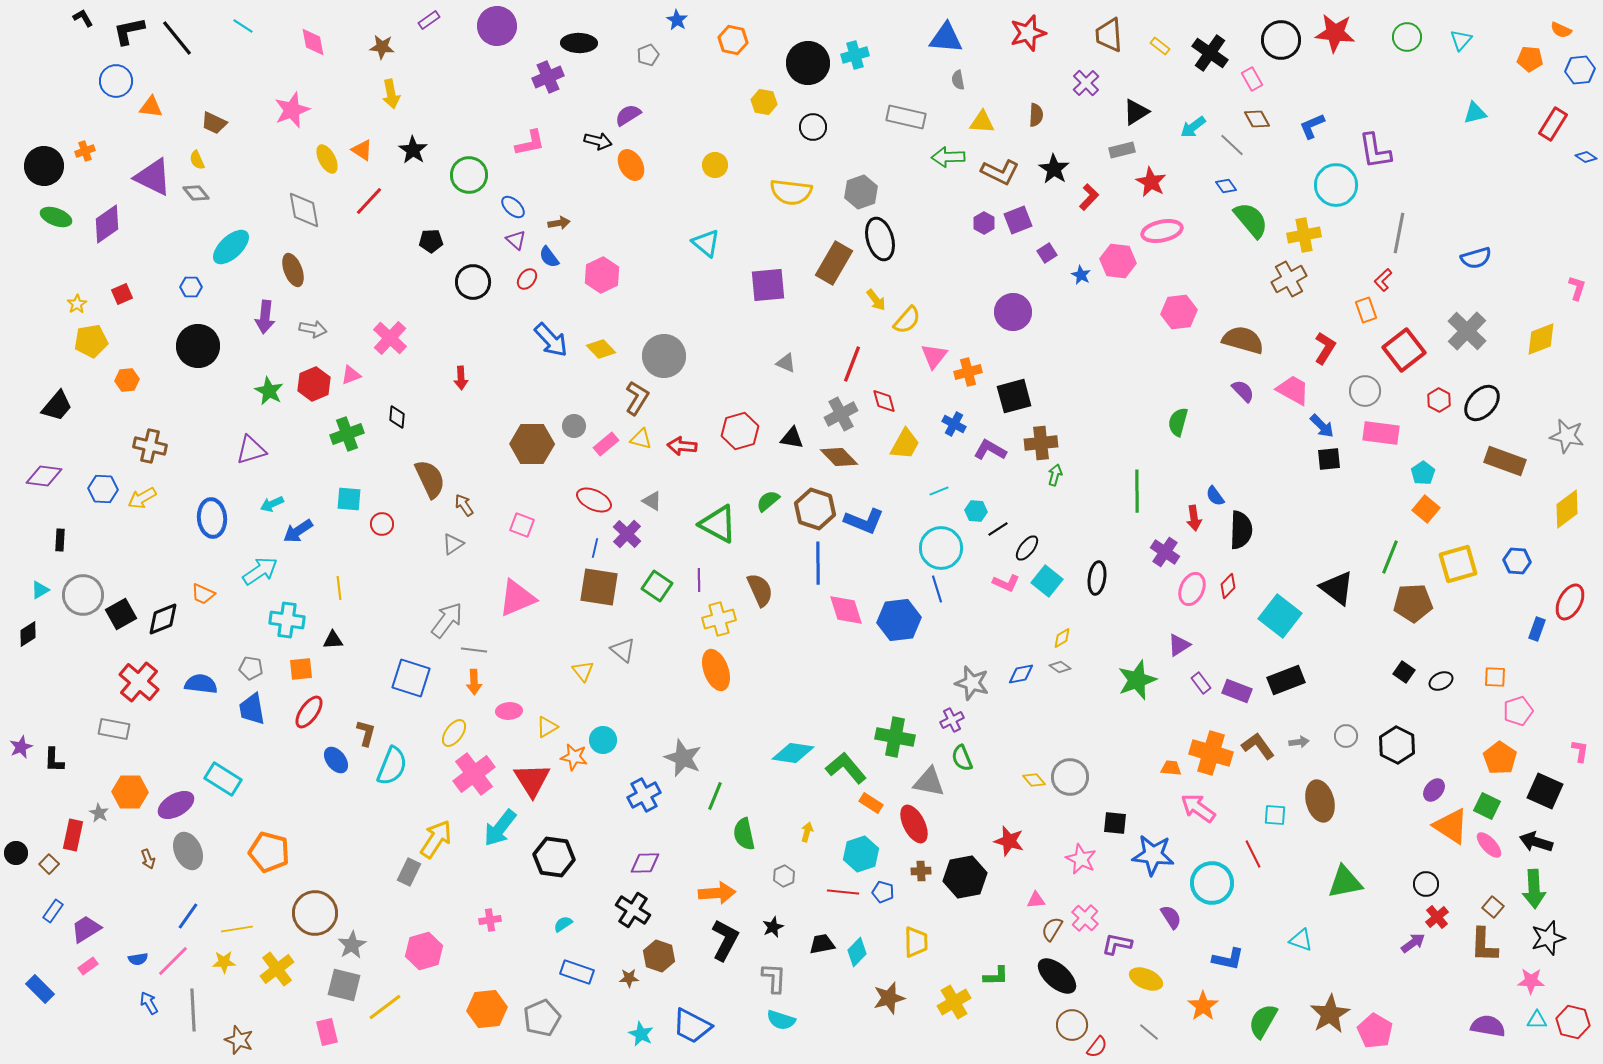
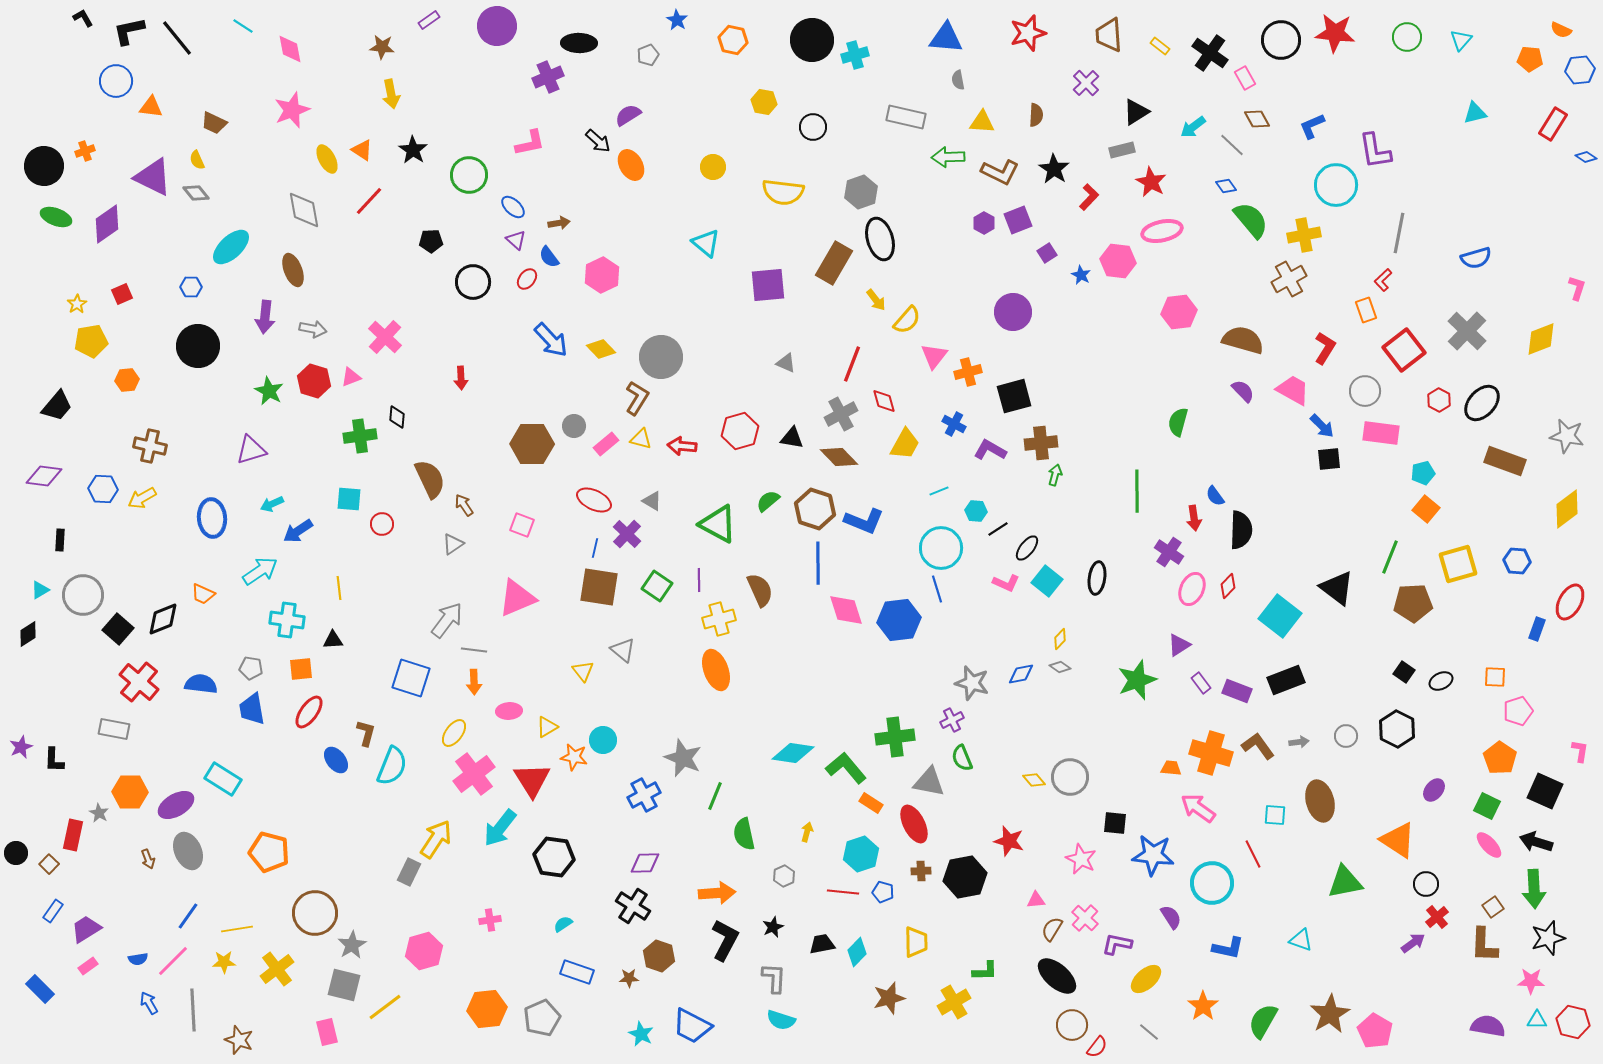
pink diamond at (313, 42): moved 23 px left, 7 px down
black circle at (808, 63): moved 4 px right, 23 px up
pink rectangle at (1252, 79): moved 7 px left, 1 px up
black arrow at (598, 141): rotated 28 degrees clockwise
yellow circle at (715, 165): moved 2 px left, 2 px down
yellow semicircle at (791, 192): moved 8 px left
pink cross at (390, 338): moved 5 px left, 1 px up
gray circle at (664, 356): moved 3 px left, 1 px down
pink triangle at (351, 375): moved 2 px down
red hexagon at (314, 384): moved 3 px up; rotated 20 degrees counterclockwise
green cross at (347, 434): moved 13 px right, 2 px down; rotated 12 degrees clockwise
cyan pentagon at (1423, 473): rotated 20 degrees clockwise
purple cross at (1165, 552): moved 4 px right
black square at (121, 614): moved 3 px left, 15 px down; rotated 20 degrees counterclockwise
yellow diamond at (1062, 638): moved 2 px left, 1 px down; rotated 15 degrees counterclockwise
green cross at (895, 737): rotated 18 degrees counterclockwise
black hexagon at (1397, 745): moved 16 px up
orange triangle at (1451, 826): moved 53 px left, 14 px down
brown square at (1493, 907): rotated 15 degrees clockwise
black cross at (633, 910): moved 4 px up
blue L-shape at (1228, 959): moved 11 px up
green L-shape at (996, 976): moved 11 px left, 5 px up
yellow ellipse at (1146, 979): rotated 64 degrees counterclockwise
